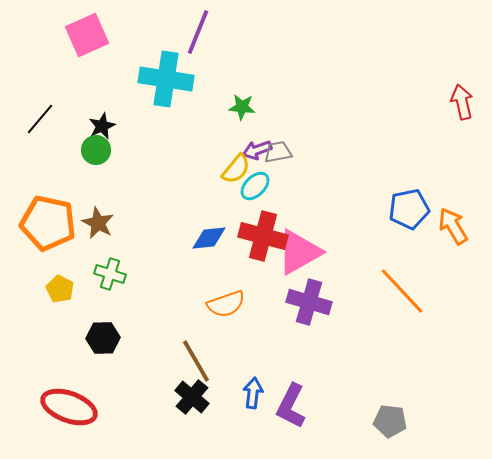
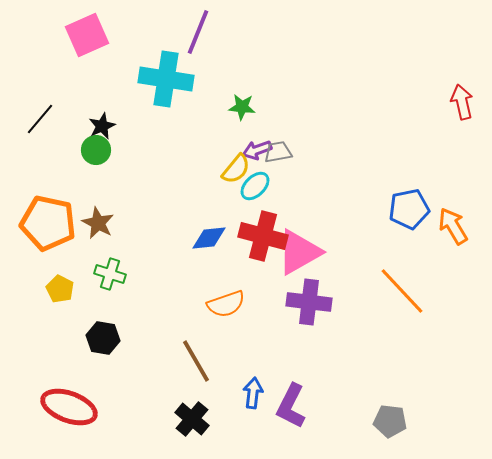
purple cross: rotated 9 degrees counterclockwise
black hexagon: rotated 12 degrees clockwise
black cross: moved 22 px down
